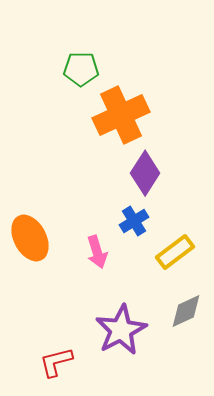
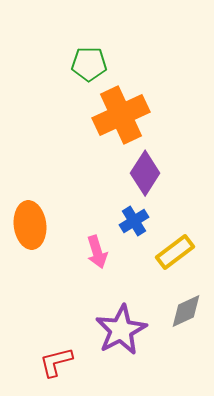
green pentagon: moved 8 px right, 5 px up
orange ellipse: moved 13 px up; rotated 21 degrees clockwise
